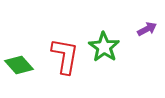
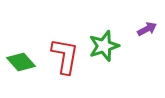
green star: moved 1 px up; rotated 20 degrees clockwise
green diamond: moved 2 px right, 3 px up
